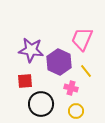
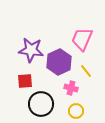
purple hexagon: rotated 10 degrees clockwise
